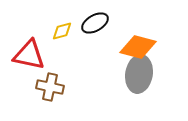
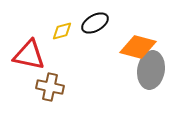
gray ellipse: moved 12 px right, 4 px up
